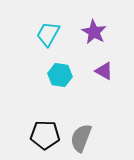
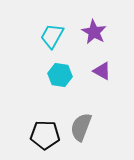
cyan trapezoid: moved 4 px right, 2 px down
purple triangle: moved 2 px left
gray semicircle: moved 11 px up
